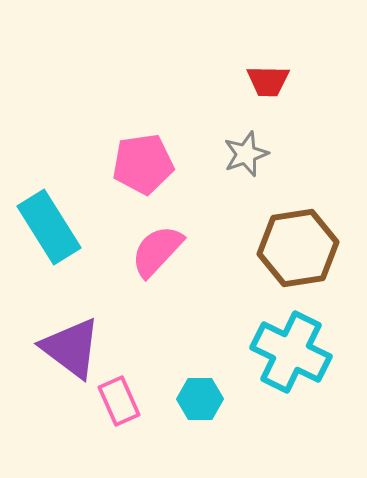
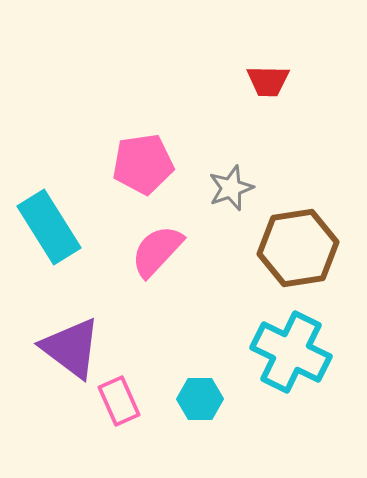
gray star: moved 15 px left, 34 px down
